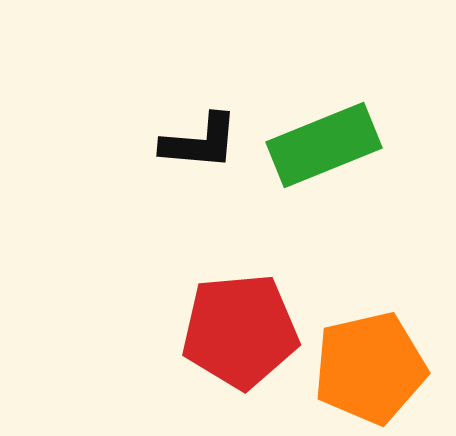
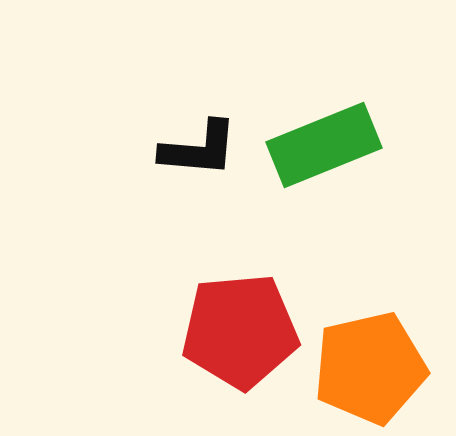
black L-shape: moved 1 px left, 7 px down
